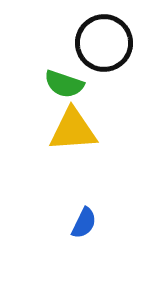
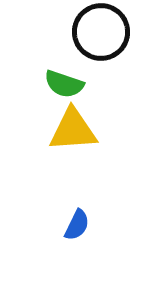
black circle: moved 3 px left, 11 px up
blue semicircle: moved 7 px left, 2 px down
